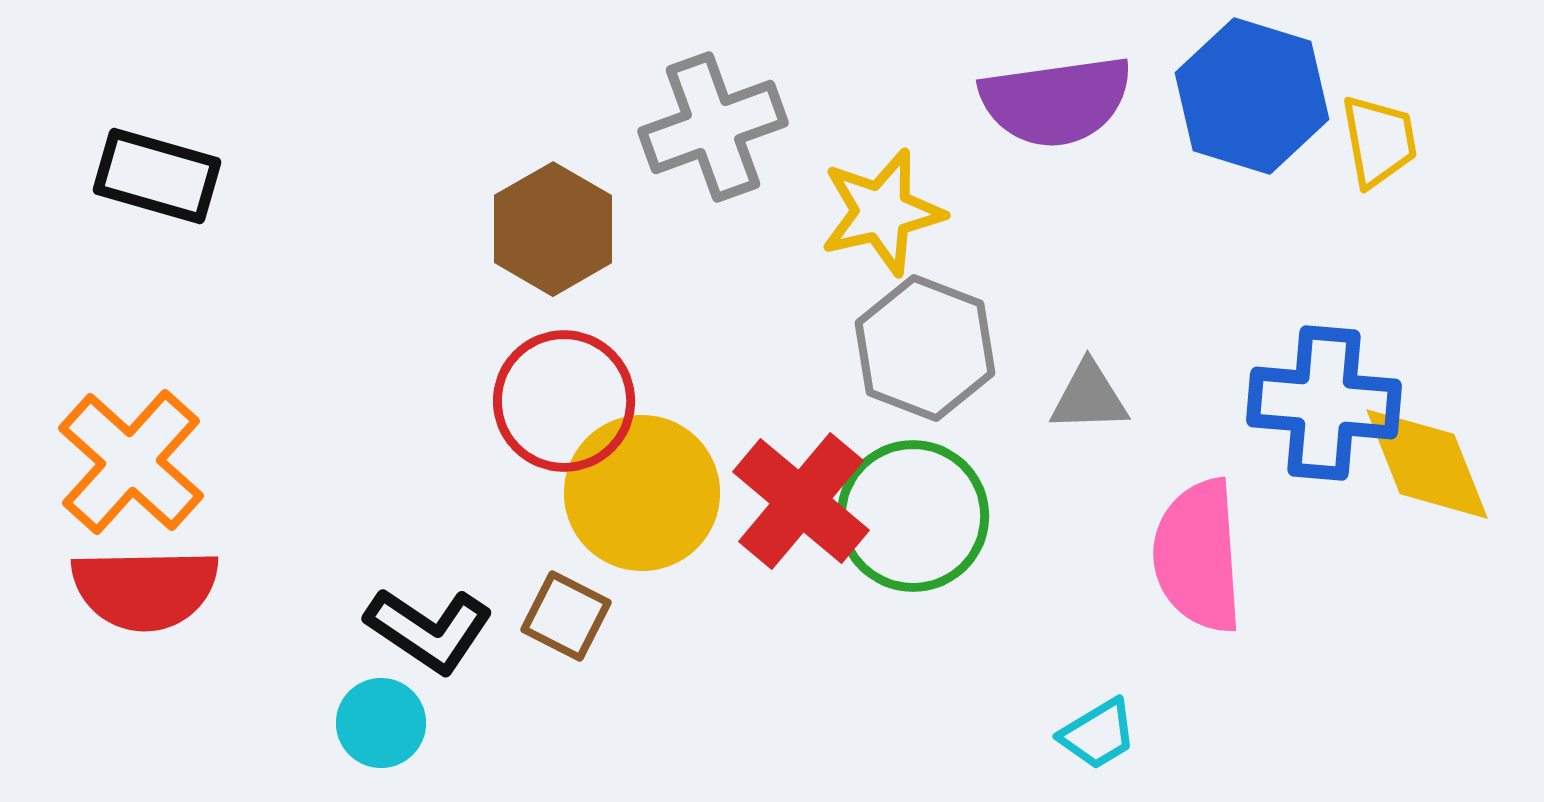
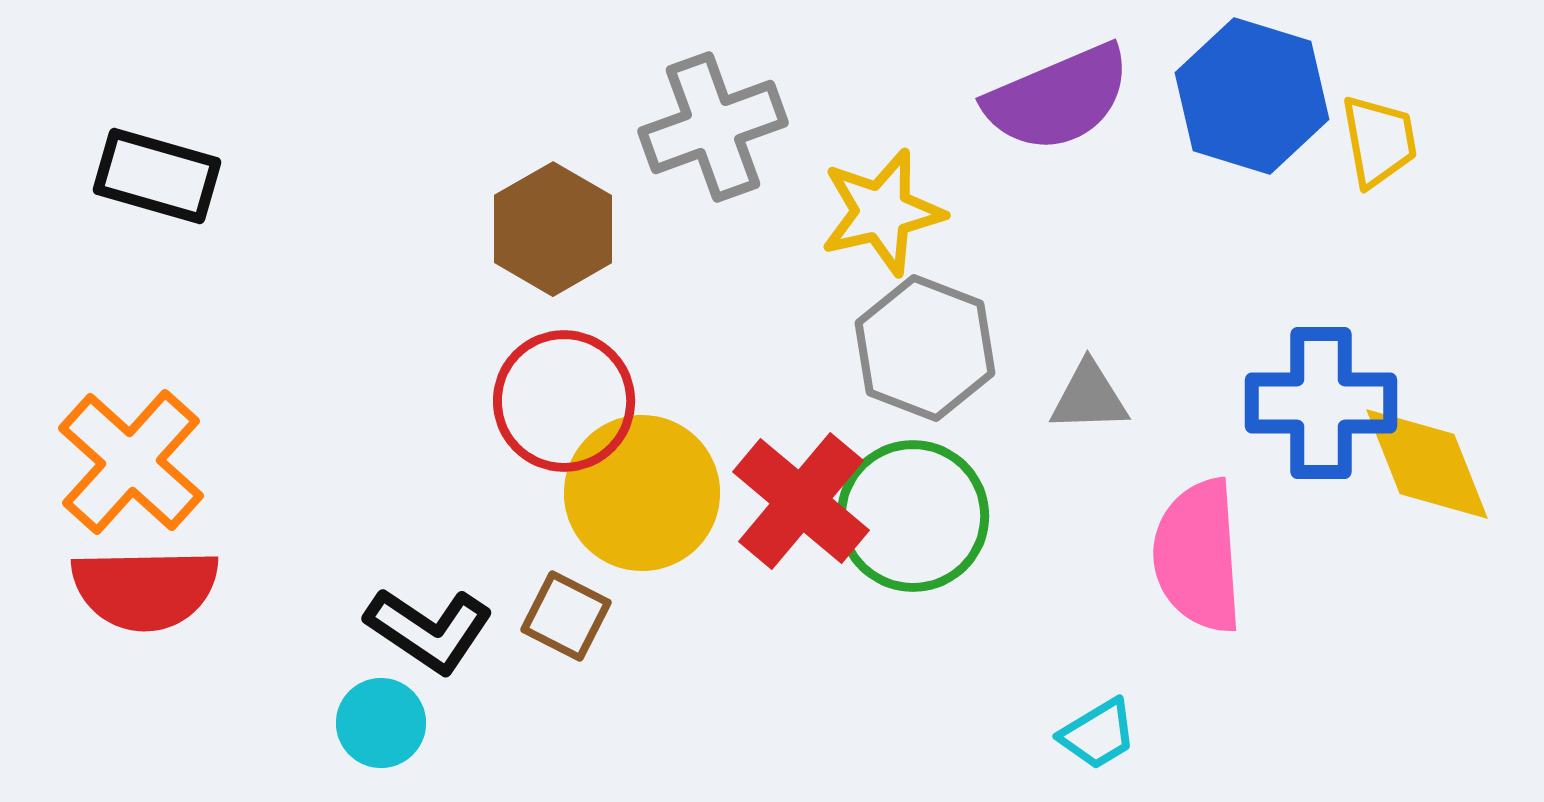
purple semicircle: moved 2 px right, 3 px up; rotated 15 degrees counterclockwise
blue cross: moved 3 px left; rotated 5 degrees counterclockwise
